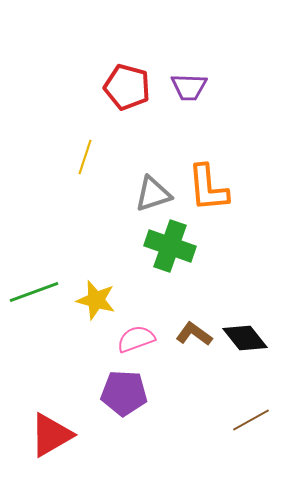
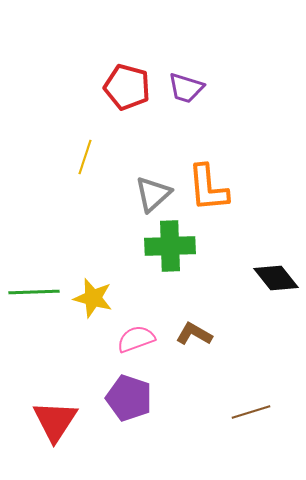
purple trapezoid: moved 3 px left, 1 px down; rotated 15 degrees clockwise
gray triangle: rotated 24 degrees counterclockwise
green cross: rotated 21 degrees counterclockwise
green line: rotated 18 degrees clockwise
yellow star: moved 3 px left, 2 px up
brown L-shape: rotated 6 degrees counterclockwise
black diamond: moved 31 px right, 60 px up
purple pentagon: moved 5 px right, 5 px down; rotated 15 degrees clockwise
brown line: moved 8 px up; rotated 12 degrees clockwise
red triangle: moved 4 px right, 14 px up; rotated 27 degrees counterclockwise
